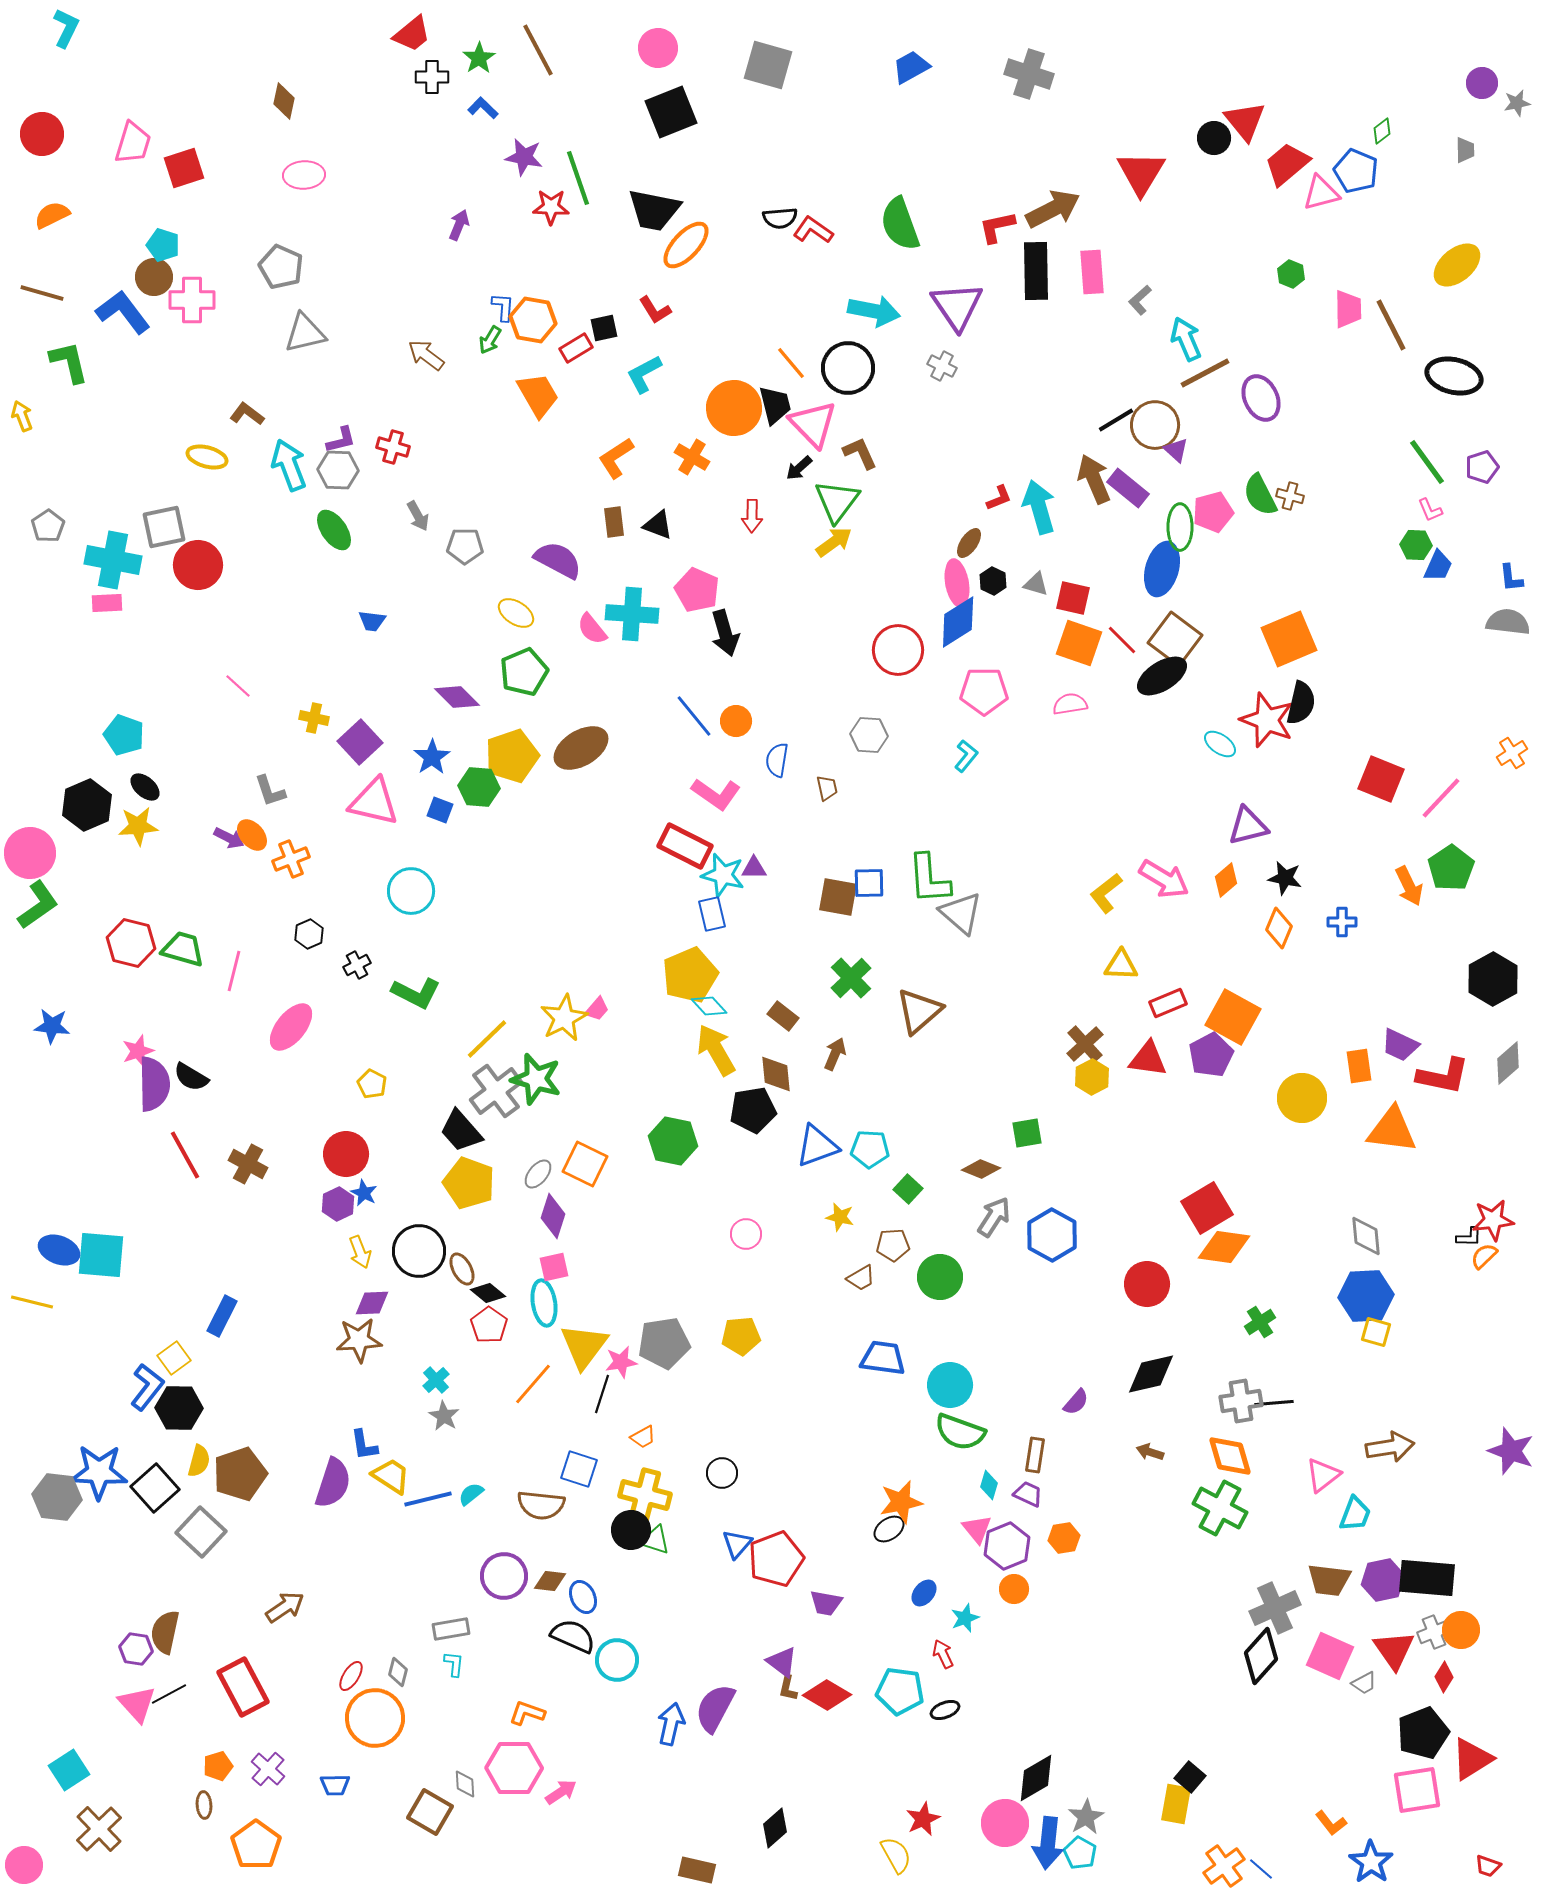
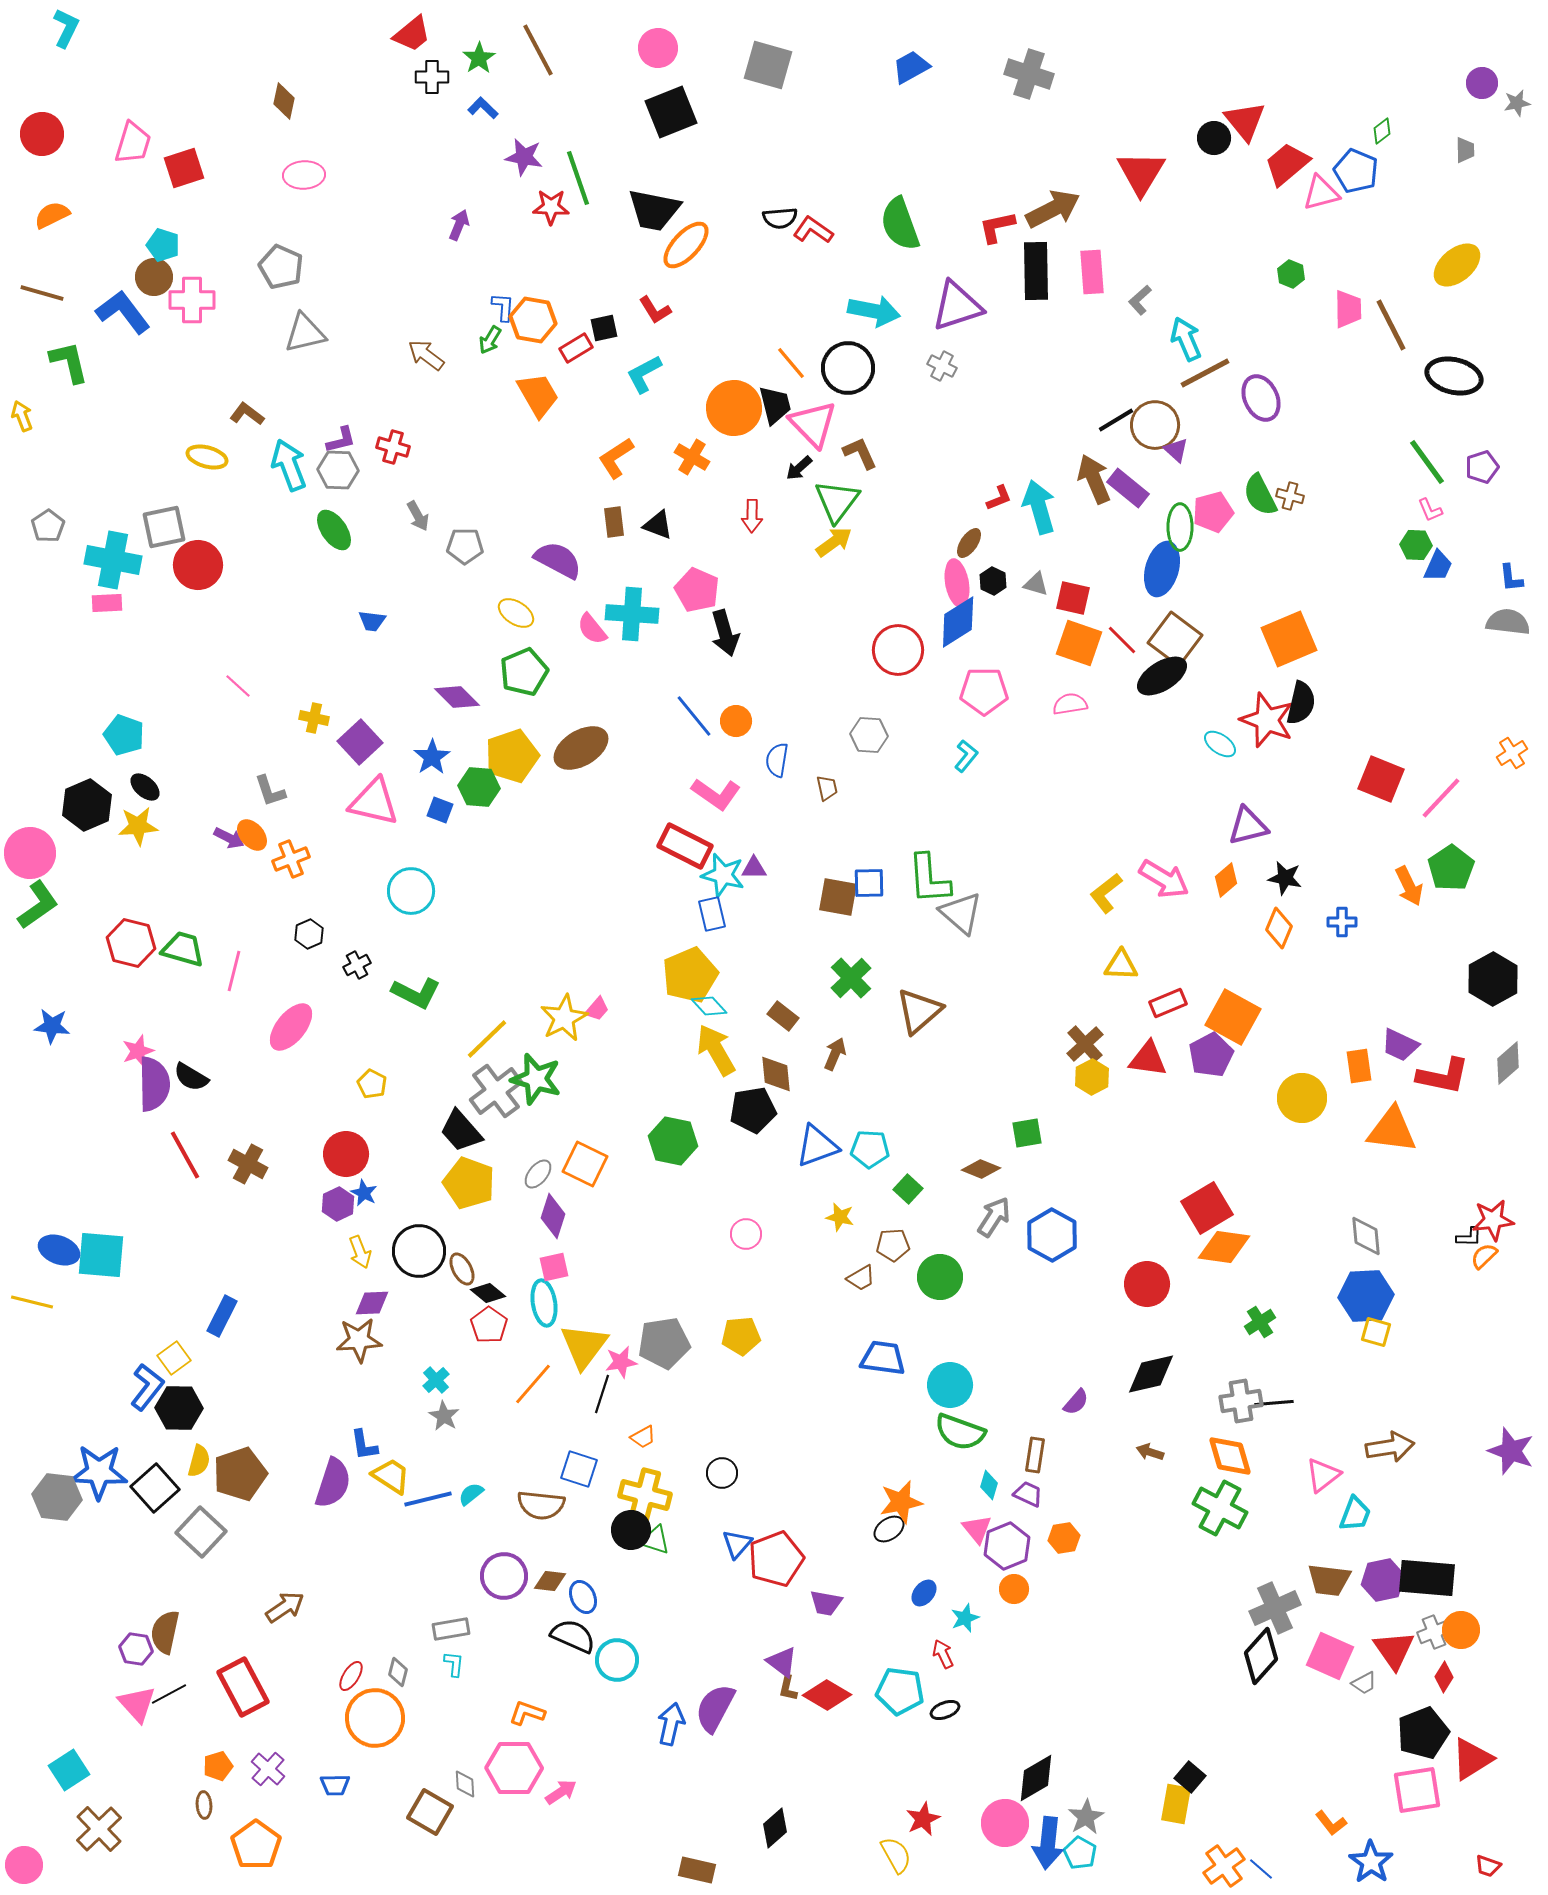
purple triangle at (957, 306): rotated 46 degrees clockwise
